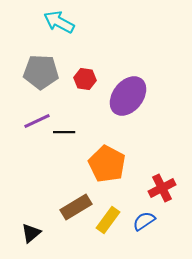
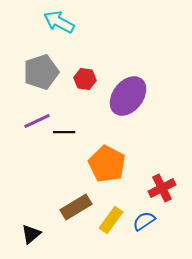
gray pentagon: rotated 20 degrees counterclockwise
yellow rectangle: moved 3 px right
black triangle: moved 1 px down
